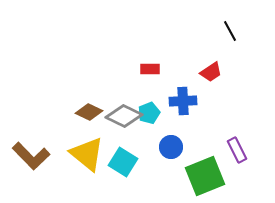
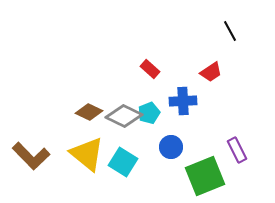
red rectangle: rotated 42 degrees clockwise
